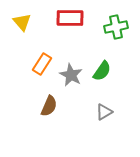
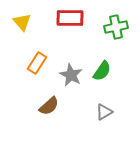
orange rectangle: moved 5 px left, 1 px up
brown semicircle: rotated 25 degrees clockwise
